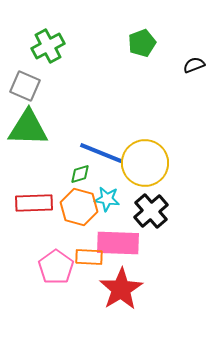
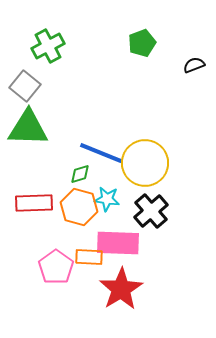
gray square: rotated 16 degrees clockwise
